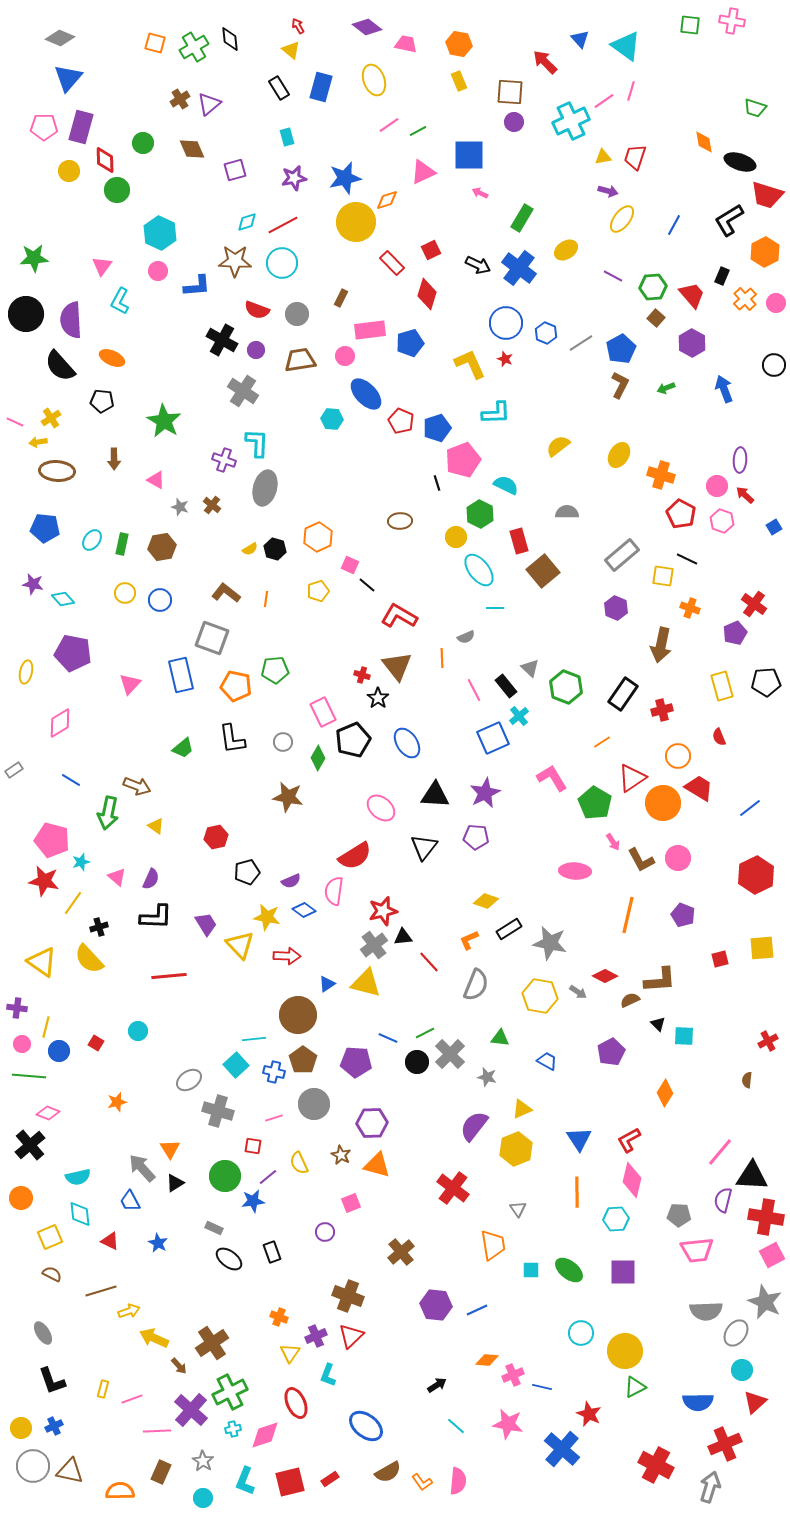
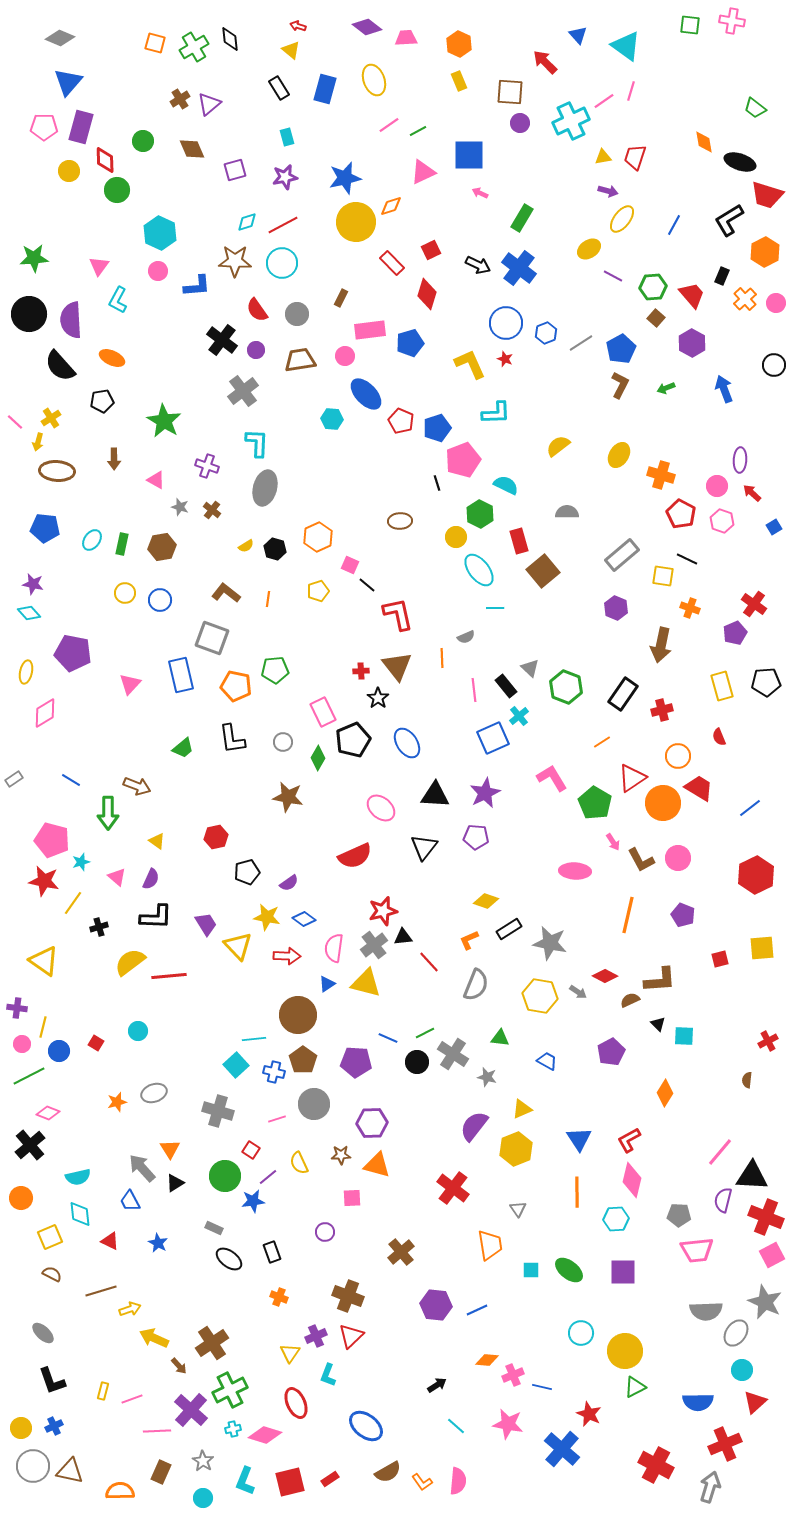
red arrow at (298, 26): rotated 42 degrees counterclockwise
blue triangle at (580, 39): moved 2 px left, 4 px up
pink trapezoid at (406, 44): moved 6 px up; rotated 15 degrees counterclockwise
orange hexagon at (459, 44): rotated 15 degrees clockwise
blue triangle at (68, 78): moved 4 px down
blue rectangle at (321, 87): moved 4 px right, 2 px down
green trapezoid at (755, 108): rotated 20 degrees clockwise
purple circle at (514, 122): moved 6 px right, 1 px down
green circle at (143, 143): moved 2 px up
purple star at (294, 178): moved 9 px left, 1 px up
orange diamond at (387, 200): moved 4 px right, 6 px down
yellow ellipse at (566, 250): moved 23 px right, 1 px up
pink triangle at (102, 266): moved 3 px left
cyan L-shape at (120, 301): moved 2 px left, 1 px up
red semicircle at (257, 310): rotated 35 degrees clockwise
black circle at (26, 314): moved 3 px right
blue hexagon at (546, 333): rotated 15 degrees clockwise
black cross at (222, 340): rotated 8 degrees clockwise
gray cross at (243, 391): rotated 20 degrees clockwise
black pentagon at (102, 401): rotated 15 degrees counterclockwise
pink line at (15, 422): rotated 18 degrees clockwise
yellow arrow at (38, 442): rotated 66 degrees counterclockwise
purple cross at (224, 460): moved 17 px left, 6 px down
red arrow at (745, 495): moved 7 px right, 2 px up
brown cross at (212, 505): moved 5 px down
yellow semicircle at (250, 549): moved 4 px left, 3 px up
cyan diamond at (63, 599): moved 34 px left, 14 px down
orange line at (266, 599): moved 2 px right
red L-shape at (399, 616): moved 1 px left, 2 px up; rotated 48 degrees clockwise
red cross at (362, 675): moved 1 px left, 4 px up; rotated 21 degrees counterclockwise
pink line at (474, 690): rotated 20 degrees clockwise
pink diamond at (60, 723): moved 15 px left, 10 px up
gray rectangle at (14, 770): moved 9 px down
green arrow at (108, 813): rotated 12 degrees counterclockwise
yellow triangle at (156, 826): moved 1 px right, 15 px down
red semicircle at (355, 856): rotated 8 degrees clockwise
purple semicircle at (291, 881): moved 2 px left, 2 px down; rotated 12 degrees counterclockwise
pink semicircle at (334, 891): moved 57 px down
blue diamond at (304, 910): moved 9 px down
yellow triangle at (240, 945): moved 2 px left, 1 px down
yellow semicircle at (89, 959): moved 41 px right, 3 px down; rotated 96 degrees clockwise
yellow triangle at (42, 962): moved 2 px right, 1 px up
yellow line at (46, 1027): moved 3 px left
gray cross at (450, 1054): moved 3 px right; rotated 12 degrees counterclockwise
green line at (29, 1076): rotated 32 degrees counterclockwise
gray ellipse at (189, 1080): moved 35 px left, 13 px down; rotated 15 degrees clockwise
pink line at (274, 1118): moved 3 px right, 1 px down
red square at (253, 1146): moved 2 px left, 4 px down; rotated 24 degrees clockwise
brown star at (341, 1155): rotated 30 degrees counterclockwise
pink square at (351, 1203): moved 1 px right, 5 px up; rotated 18 degrees clockwise
red cross at (766, 1217): rotated 12 degrees clockwise
orange trapezoid at (493, 1245): moved 3 px left
yellow arrow at (129, 1311): moved 1 px right, 2 px up
orange cross at (279, 1317): moved 20 px up
gray ellipse at (43, 1333): rotated 15 degrees counterclockwise
yellow rectangle at (103, 1389): moved 2 px down
green cross at (230, 1392): moved 2 px up
pink diamond at (265, 1435): rotated 36 degrees clockwise
